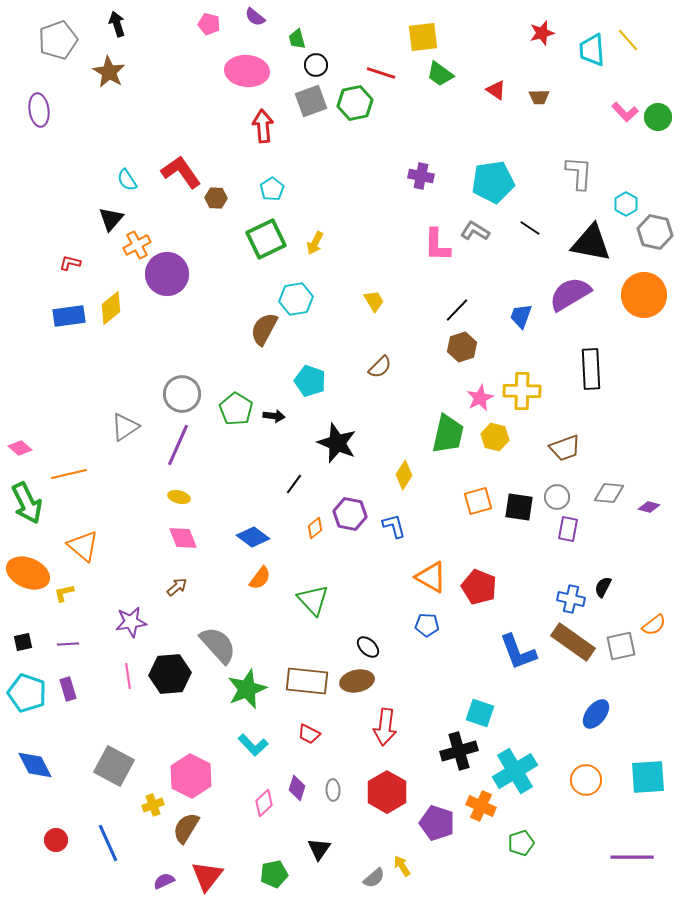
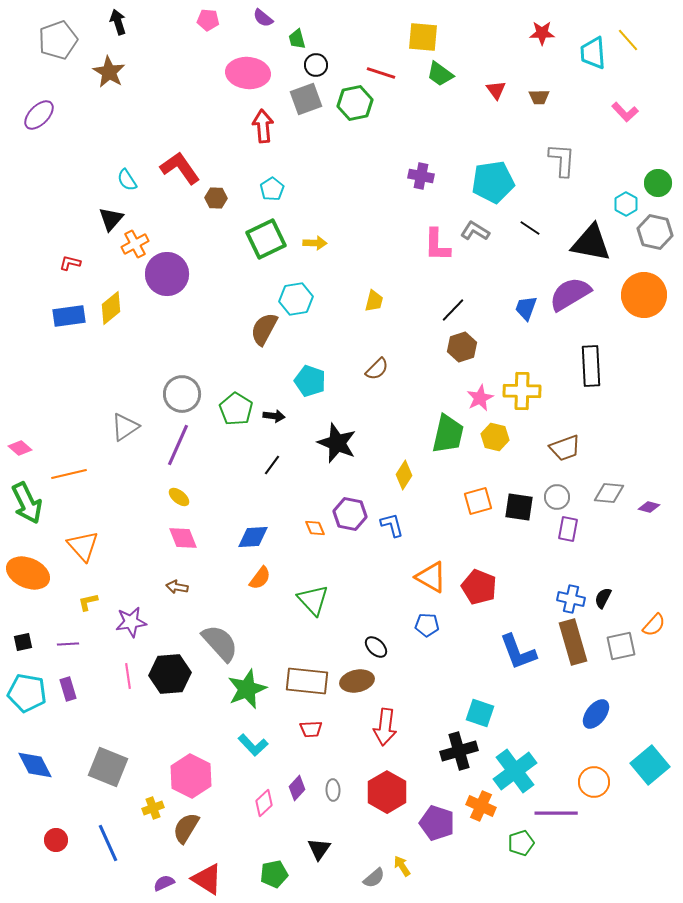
purple semicircle at (255, 17): moved 8 px right, 1 px down
black arrow at (117, 24): moved 1 px right, 2 px up
pink pentagon at (209, 24): moved 1 px left, 4 px up; rotated 10 degrees counterclockwise
red star at (542, 33): rotated 15 degrees clockwise
yellow square at (423, 37): rotated 12 degrees clockwise
cyan trapezoid at (592, 50): moved 1 px right, 3 px down
pink ellipse at (247, 71): moved 1 px right, 2 px down
red triangle at (496, 90): rotated 20 degrees clockwise
gray square at (311, 101): moved 5 px left, 2 px up
purple ellipse at (39, 110): moved 5 px down; rotated 52 degrees clockwise
green circle at (658, 117): moved 66 px down
red L-shape at (181, 172): moved 1 px left, 4 px up
gray L-shape at (579, 173): moved 17 px left, 13 px up
yellow arrow at (315, 243): rotated 115 degrees counterclockwise
orange cross at (137, 245): moved 2 px left, 1 px up
yellow trapezoid at (374, 301): rotated 45 degrees clockwise
black line at (457, 310): moved 4 px left
blue trapezoid at (521, 316): moved 5 px right, 8 px up
brown semicircle at (380, 367): moved 3 px left, 2 px down
black rectangle at (591, 369): moved 3 px up
black line at (294, 484): moved 22 px left, 19 px up
yellow ellipse at (179, 497): rotated 25 degrees clockwise
blue L-shape at (394, 526): moved 2 px left, 1 px up
orange diamond at (315, 528): rotated 75 degrees counterclockwise
blue diamond at (253, 537): rotated 40 degrees counterclockwise
orange triangle at (83, 546): rotated 8 degrees clockwise
brown arrow at (177, 587): rotated 130 degrees counterclockwise
black semicircle at (603, 587): moved 11 px down
yellow L-shape at (64, 593): moved 24 px right, 9 px down
orange semicircle at (654, 625): rotated 10 degrees counterclockwise
brown rectangle at (573, 642): rotated 39 degrees clockwise
gray semicircle at (218, 645): moved 2 px right, 2 px up
black ellipse at (368, 647): moved 8 px right
cyan pentagon at (27, 693): rotated 9 degrees counterclockwise
red trapezoid at (309, 734): moved 2 px right, 5 px up; rotated 30 degrees counterclockwise
gray square at (114, 766): moved 6 px left, 1 px down; rotated 6 degrees counterclockwise
cyan cross at (515, 771): rotated 6 degrees counterclockwise
cyan square at (648, 777): moved 2 px right, 12 px up; rotated 36 degrees counterclockwise
orange circle at (586, 780): moved 8 px right, 2 px down
purple diamond at (297, 788): rotated 25 degrees clockwise
yellow cross at (153, 805): moved 3 px down
purple line at (632, 857): moved 76 px left, 44 px up
red triangle at (207, 876): moved 3 px down; rotated 36 degrees counterclockwise
purple semicircle at (164, 881): moved 2 px down
